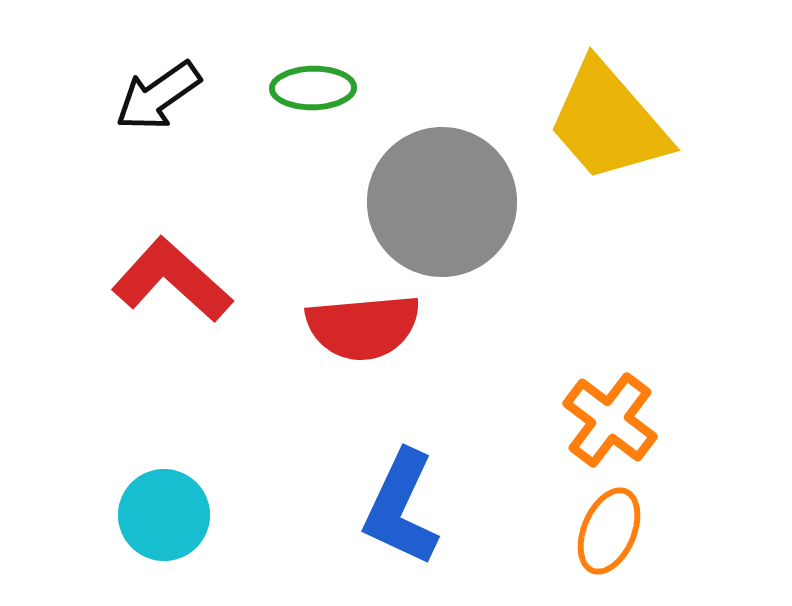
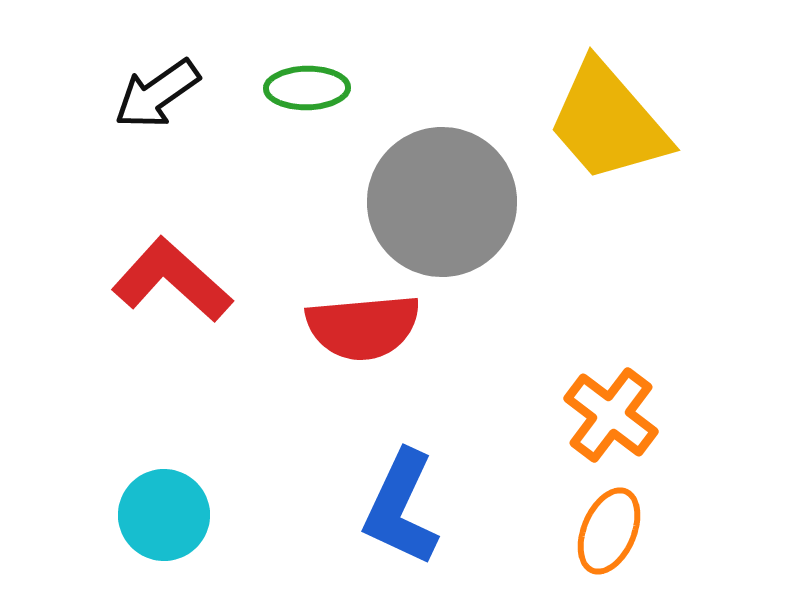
green ellipse: moved 6 px left
black arrow: moved 1 px left, 2 px up
orange cross: moved 1 px right, 5 px up
